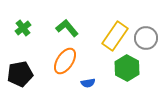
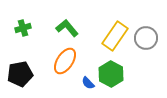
green cross: rotated 21 degrees clockwise
green hexagon: moved 16 px left, 6 px down
blue semicircle: rotated 56 degrees clockwise
